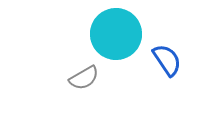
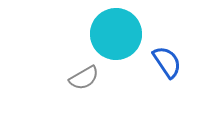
blue semicircle: moved 2 px down
